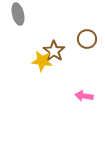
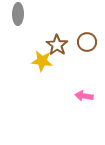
gray ellipse: rotated 15 degrees clockwise
brown circle: moved 3 px down
brown star: moved 3 px right, 6 px up
